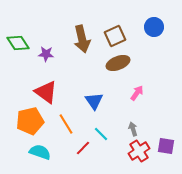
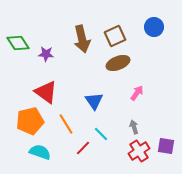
gray arrow: moved 1 px right, 2 px up
